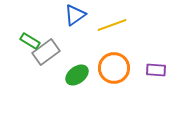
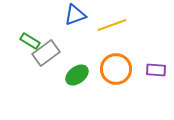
blue triangle: rotated 15 degrees clockwise
gray rectangle: moved 1 px down
orange circle: moved 2 px right, 1 px down
